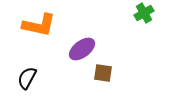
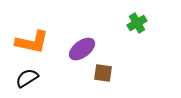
green cross: moved 7 px left, 10 px down
orange L-shape: moved 7 px left, 17 px down
black semicircle: rotated 30 degrees clockwise
